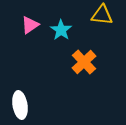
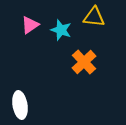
yellow triangle: moved 8 px left, 2 px down
cyan star: rotated 15 degrees counterclockwise
